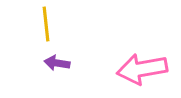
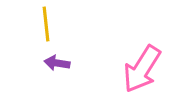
pink arrow: rotated 48 degrees counterclockwise
